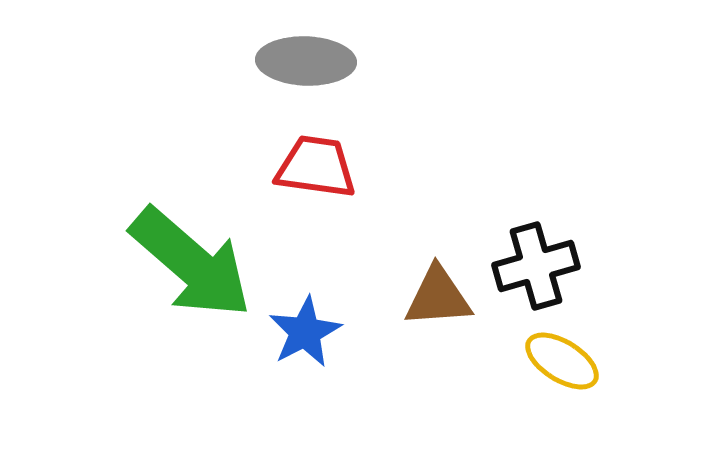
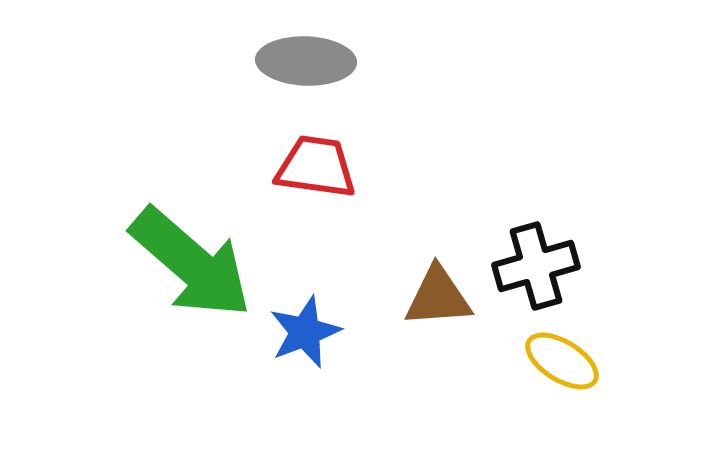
blue star: rotated 6 degrees clockwise
